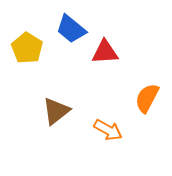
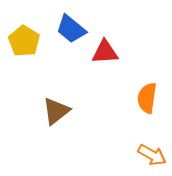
yellow pentagon: moved 3 px left, 7 px up
orange semicircle: rotated 20 degrees counterclockwise
orange arrow: moved 44 px right, 25 px down
